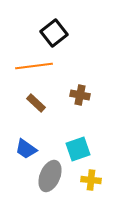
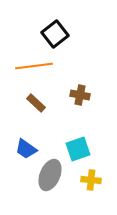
black square: moved 1 px right, 1 px down
gray ellipse: moved 1 px up
